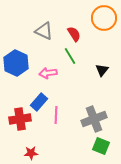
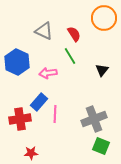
blue hexagon: moved 1 px right, 1 px up
pink line: moved 1 px left, 1 px up
